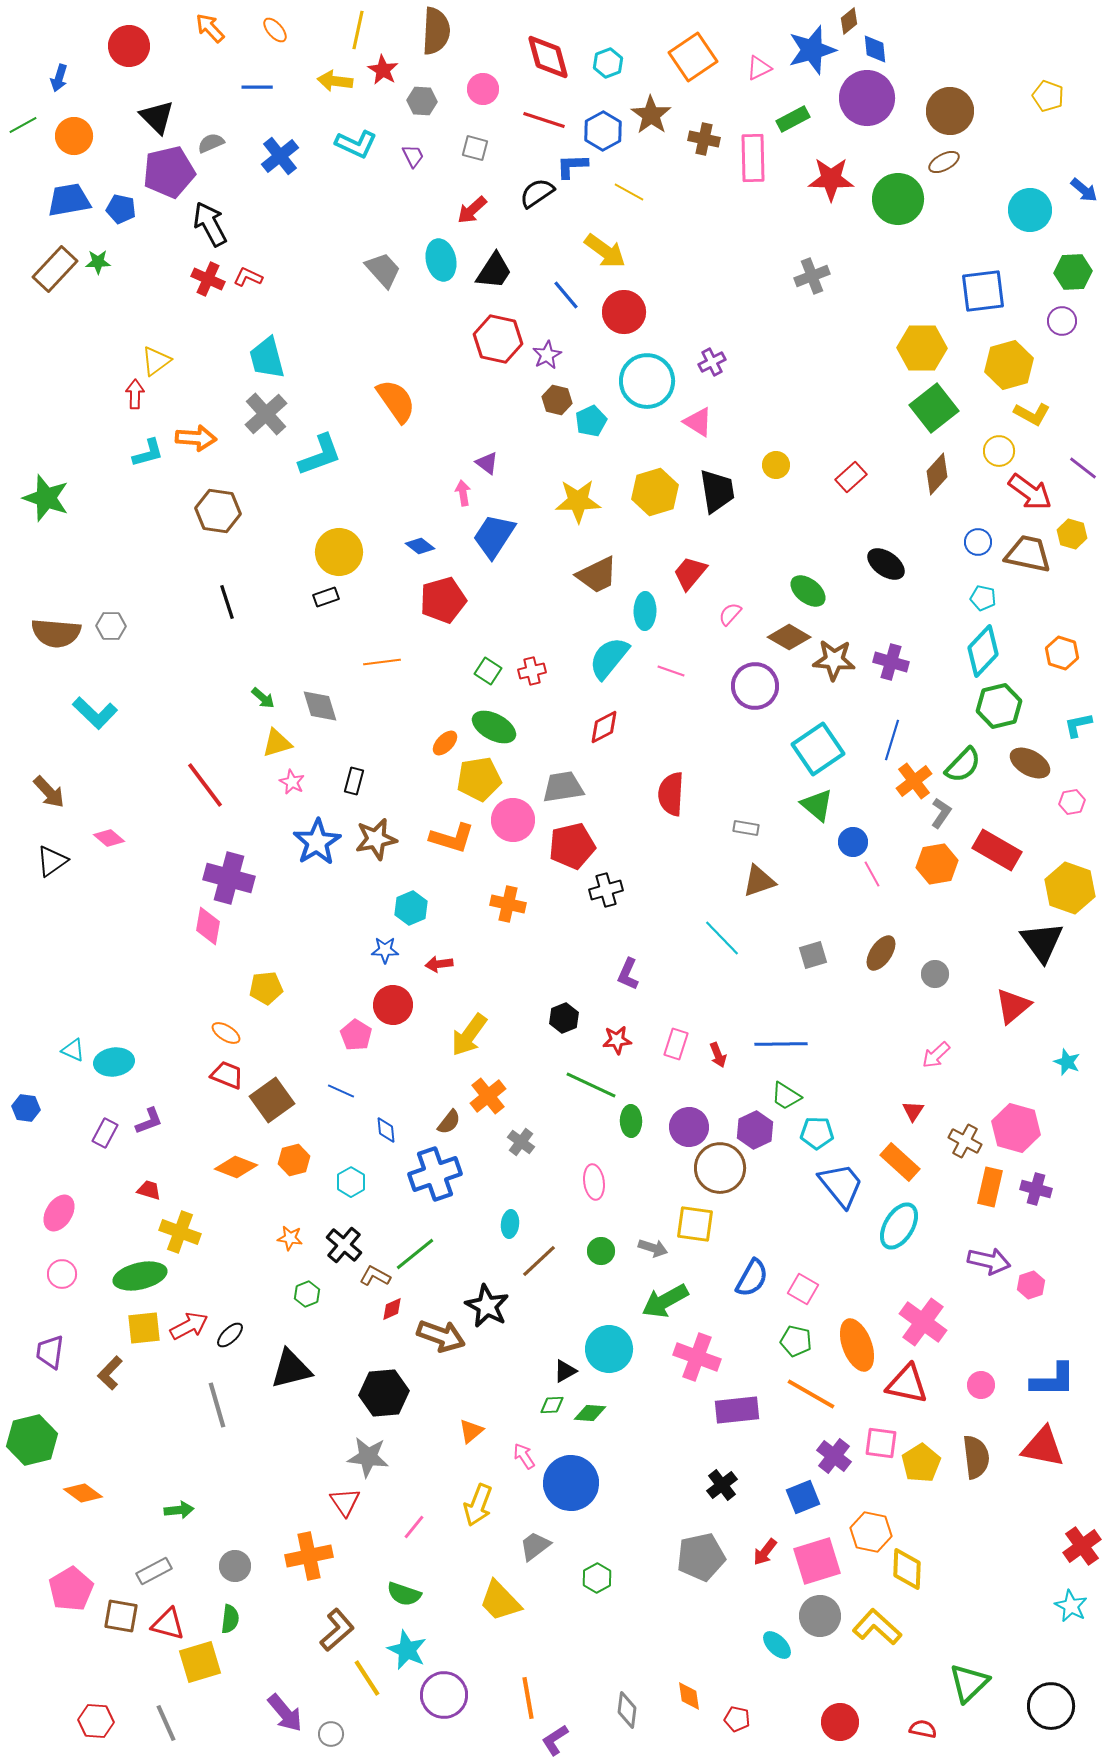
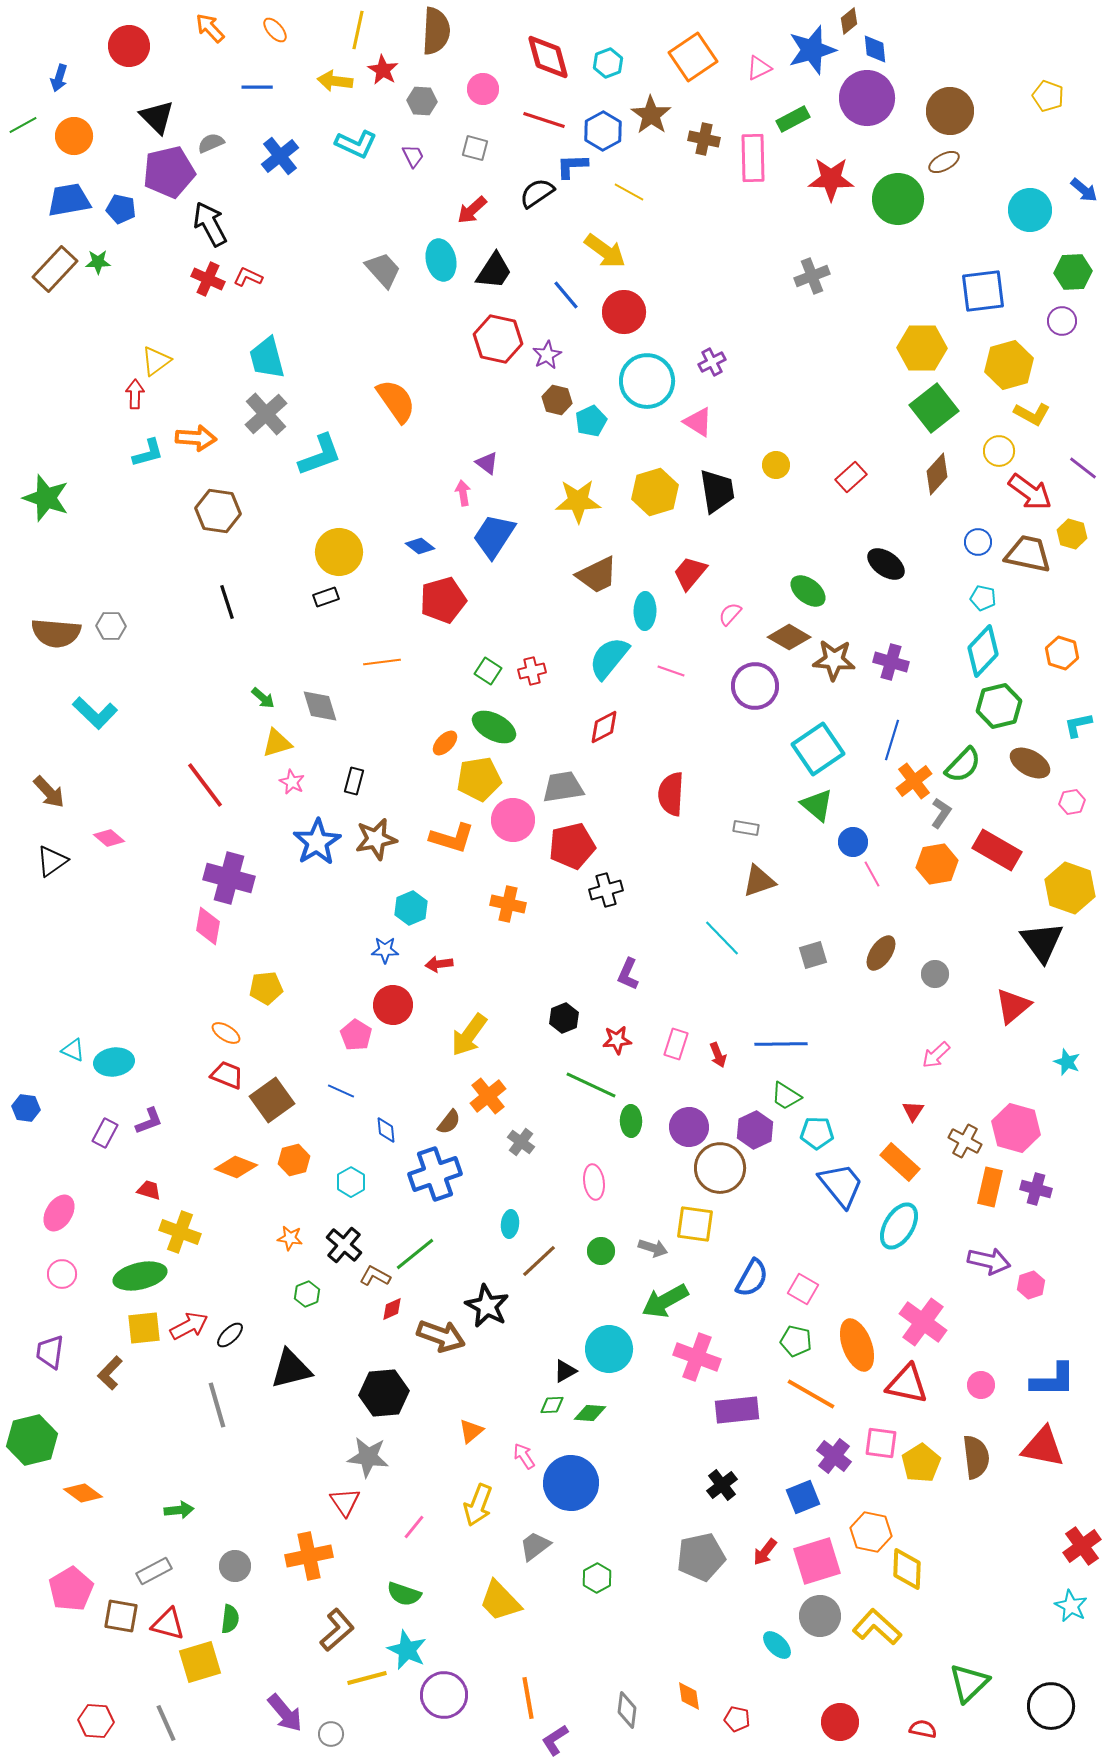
yellow line at (367, 1678): rotated 72 degrees counterclockwise
